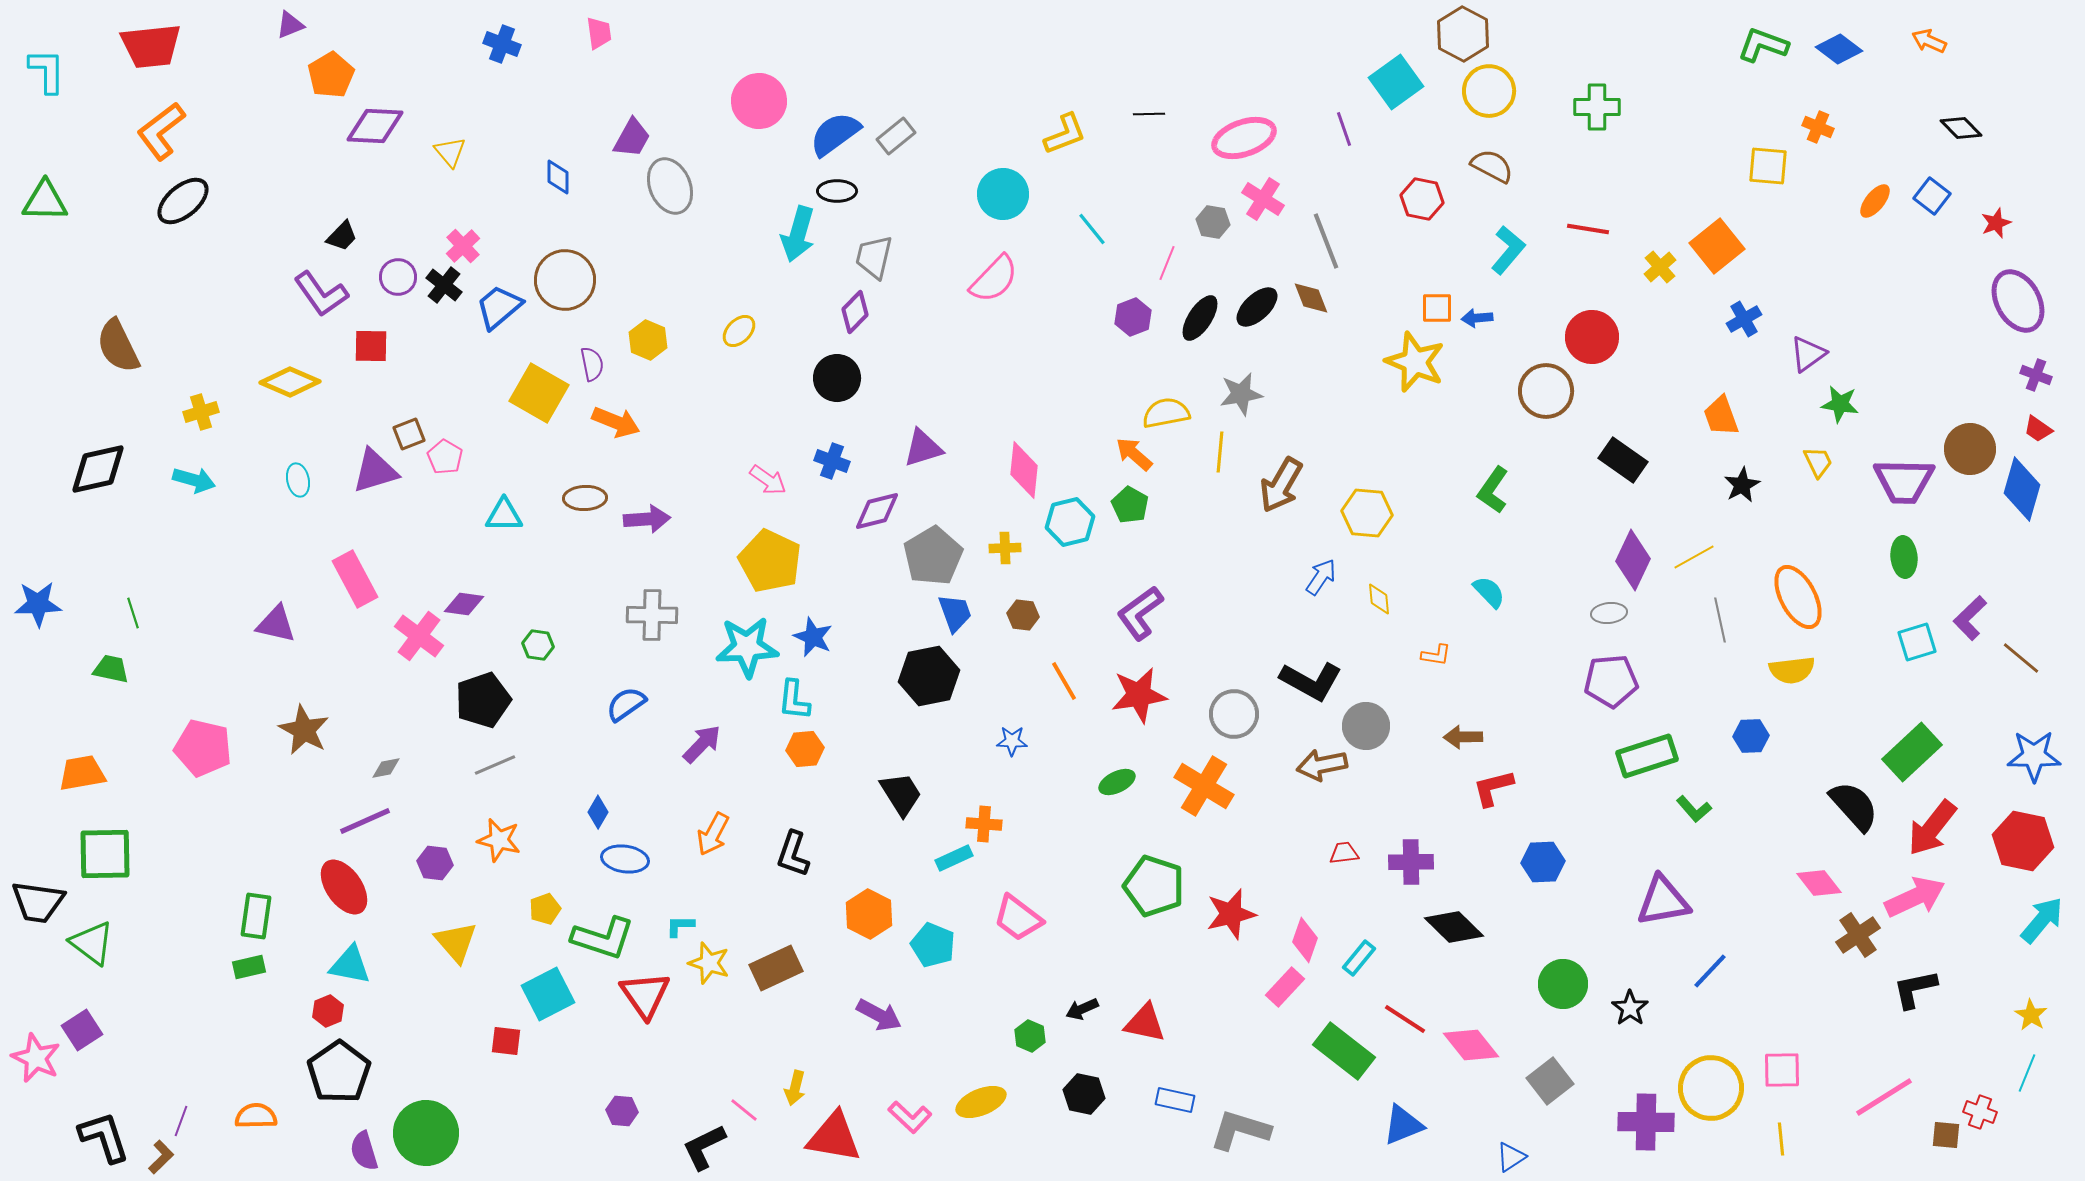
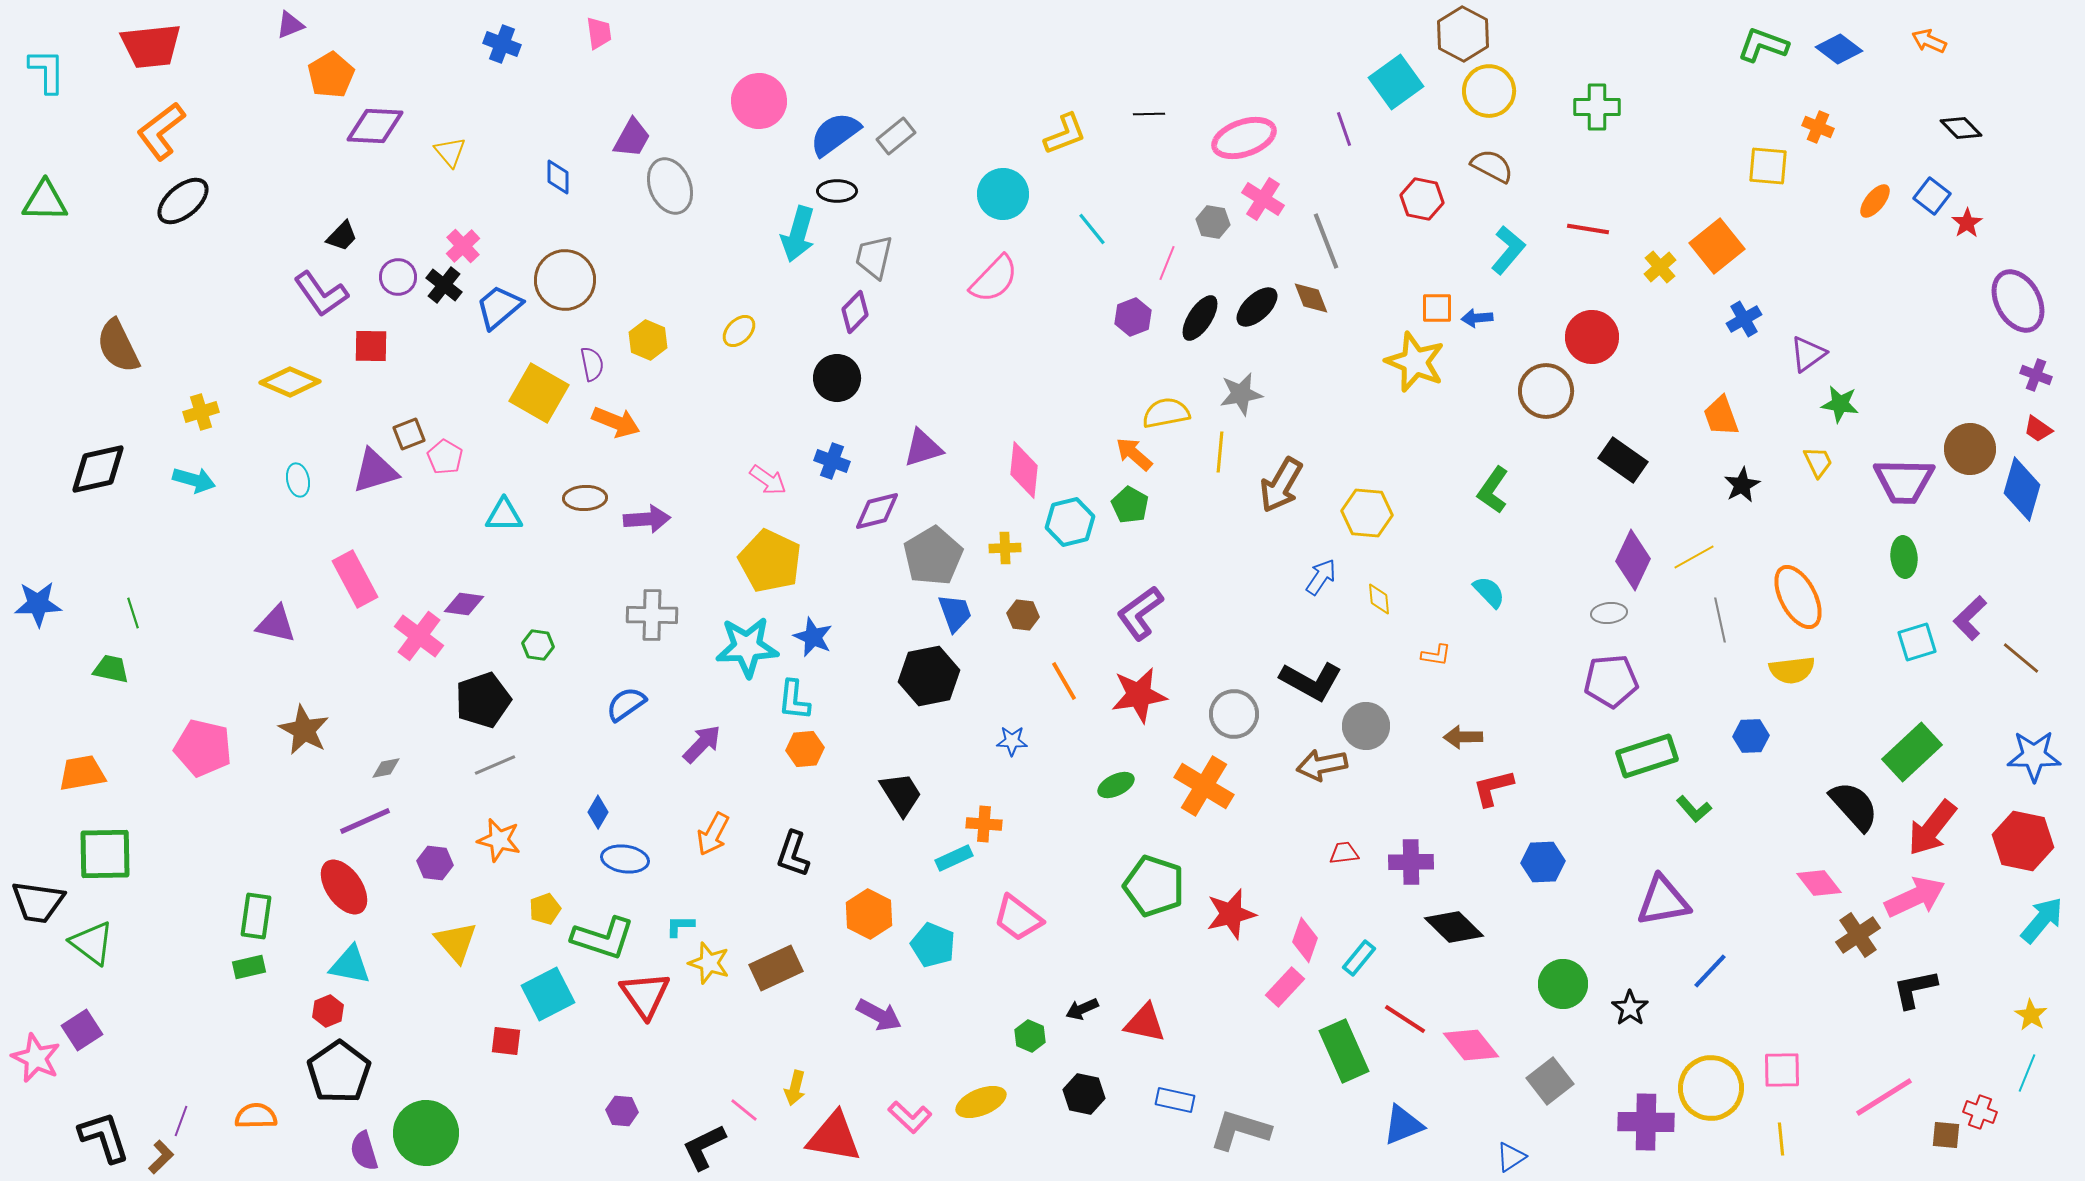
red star at (1996, 223): moved 29 px left; rotated 12 degrees counterclockwise
green ellipse at (1117, 782): moved 1 px left, 3 px down
green rectangle at (1344, 1051): rotated 28 degrees clockwise
